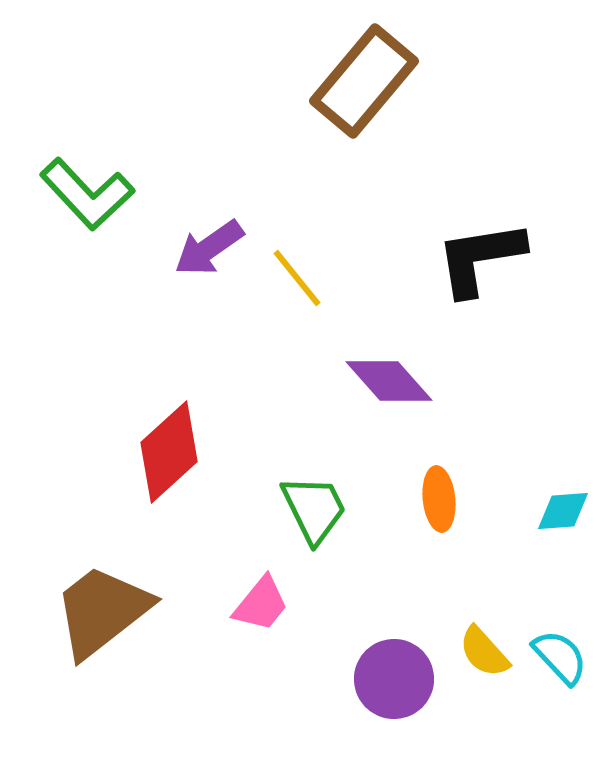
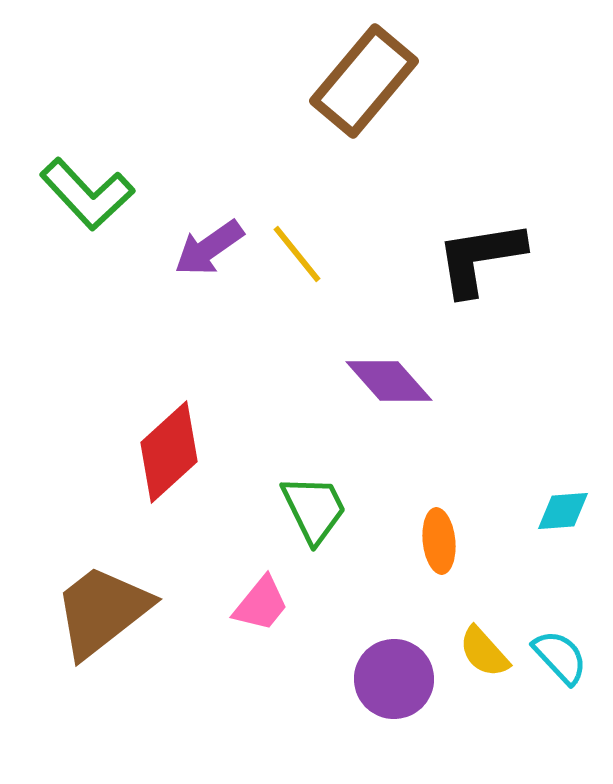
yellow line: moved 24 px up
orange ellipse: moved 42 px down
